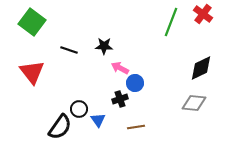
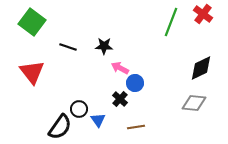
black line: moved 1 px left, 3 px up
black cross: rotated 28 degrees counterclockwise
